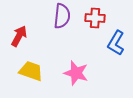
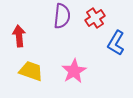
red cross: rotated 36 degrees counterclockwise
red arrow: rotated 35 degrees counterclockwise
pink star: moved 2 px left, 2 px up; rotated 25 degrees clockwise
